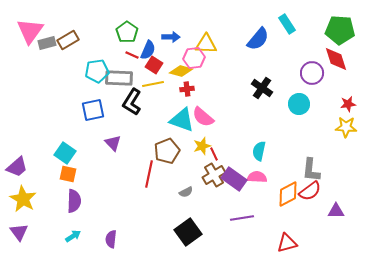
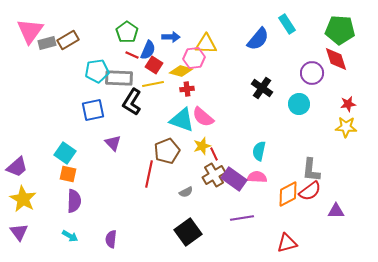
cyan arrow at (73, 236): moved 3 px left; rotated 63 degrees clockwise
